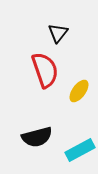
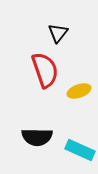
yellow ellipse: rotated 35 degrees clockwise
black semicircle: rotated 16 degrees clockwise
cyan rectangle: rotated 52 degrees clockwise
